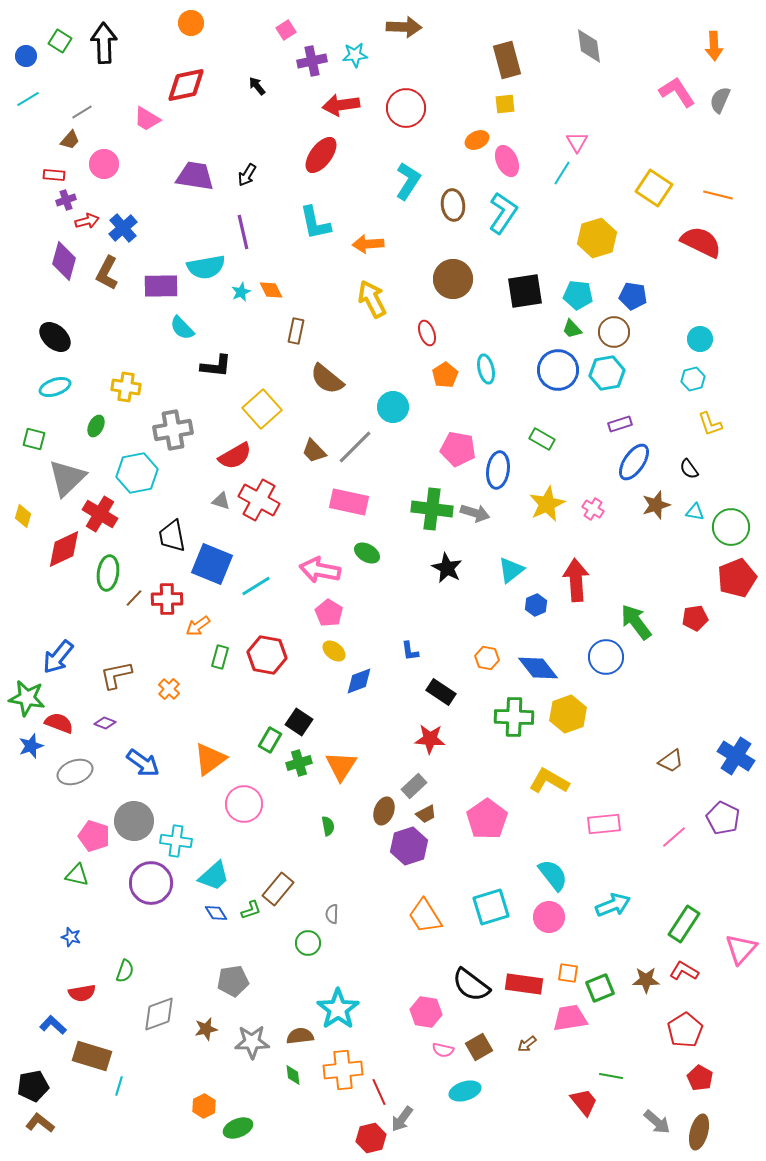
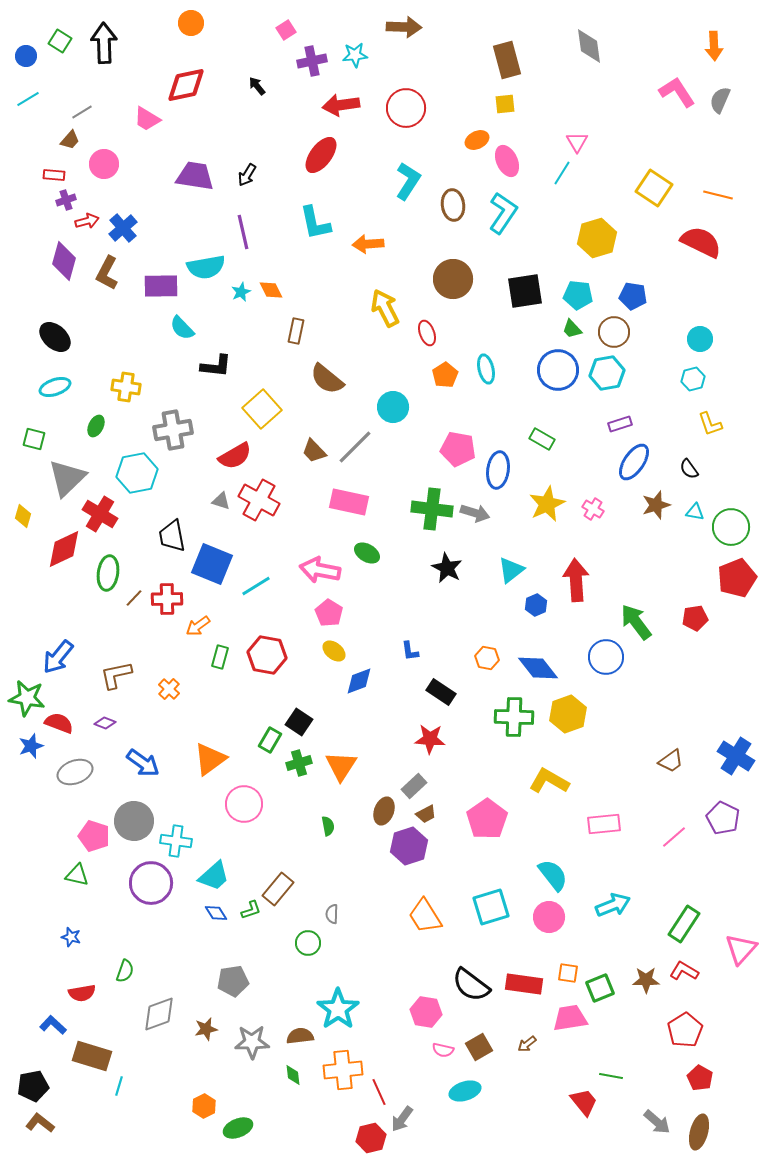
yellow arrow at (372, 299): moved 13 px right, 9 px down
